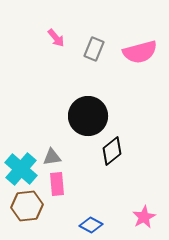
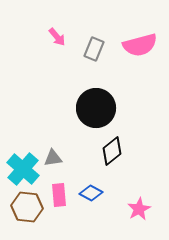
pink arrow: moved 1 px right, 1 px up
pink semicircle: moved 7 px up
black circle: moved 8 px right, 8 px up
gray triangle: moved 1 px right, 1 px down
cyan cross: moved 2 px right
pink rectangle: moved 2 px right, 11 px down
brown hexagon: moved 1 px down; rotated 12 degrees clockwise
pink star: moved 5 px left, 8 px up
blue diamond: moved 32 px up
